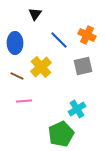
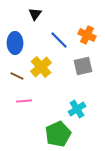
green pentagon: moved 3 px left
